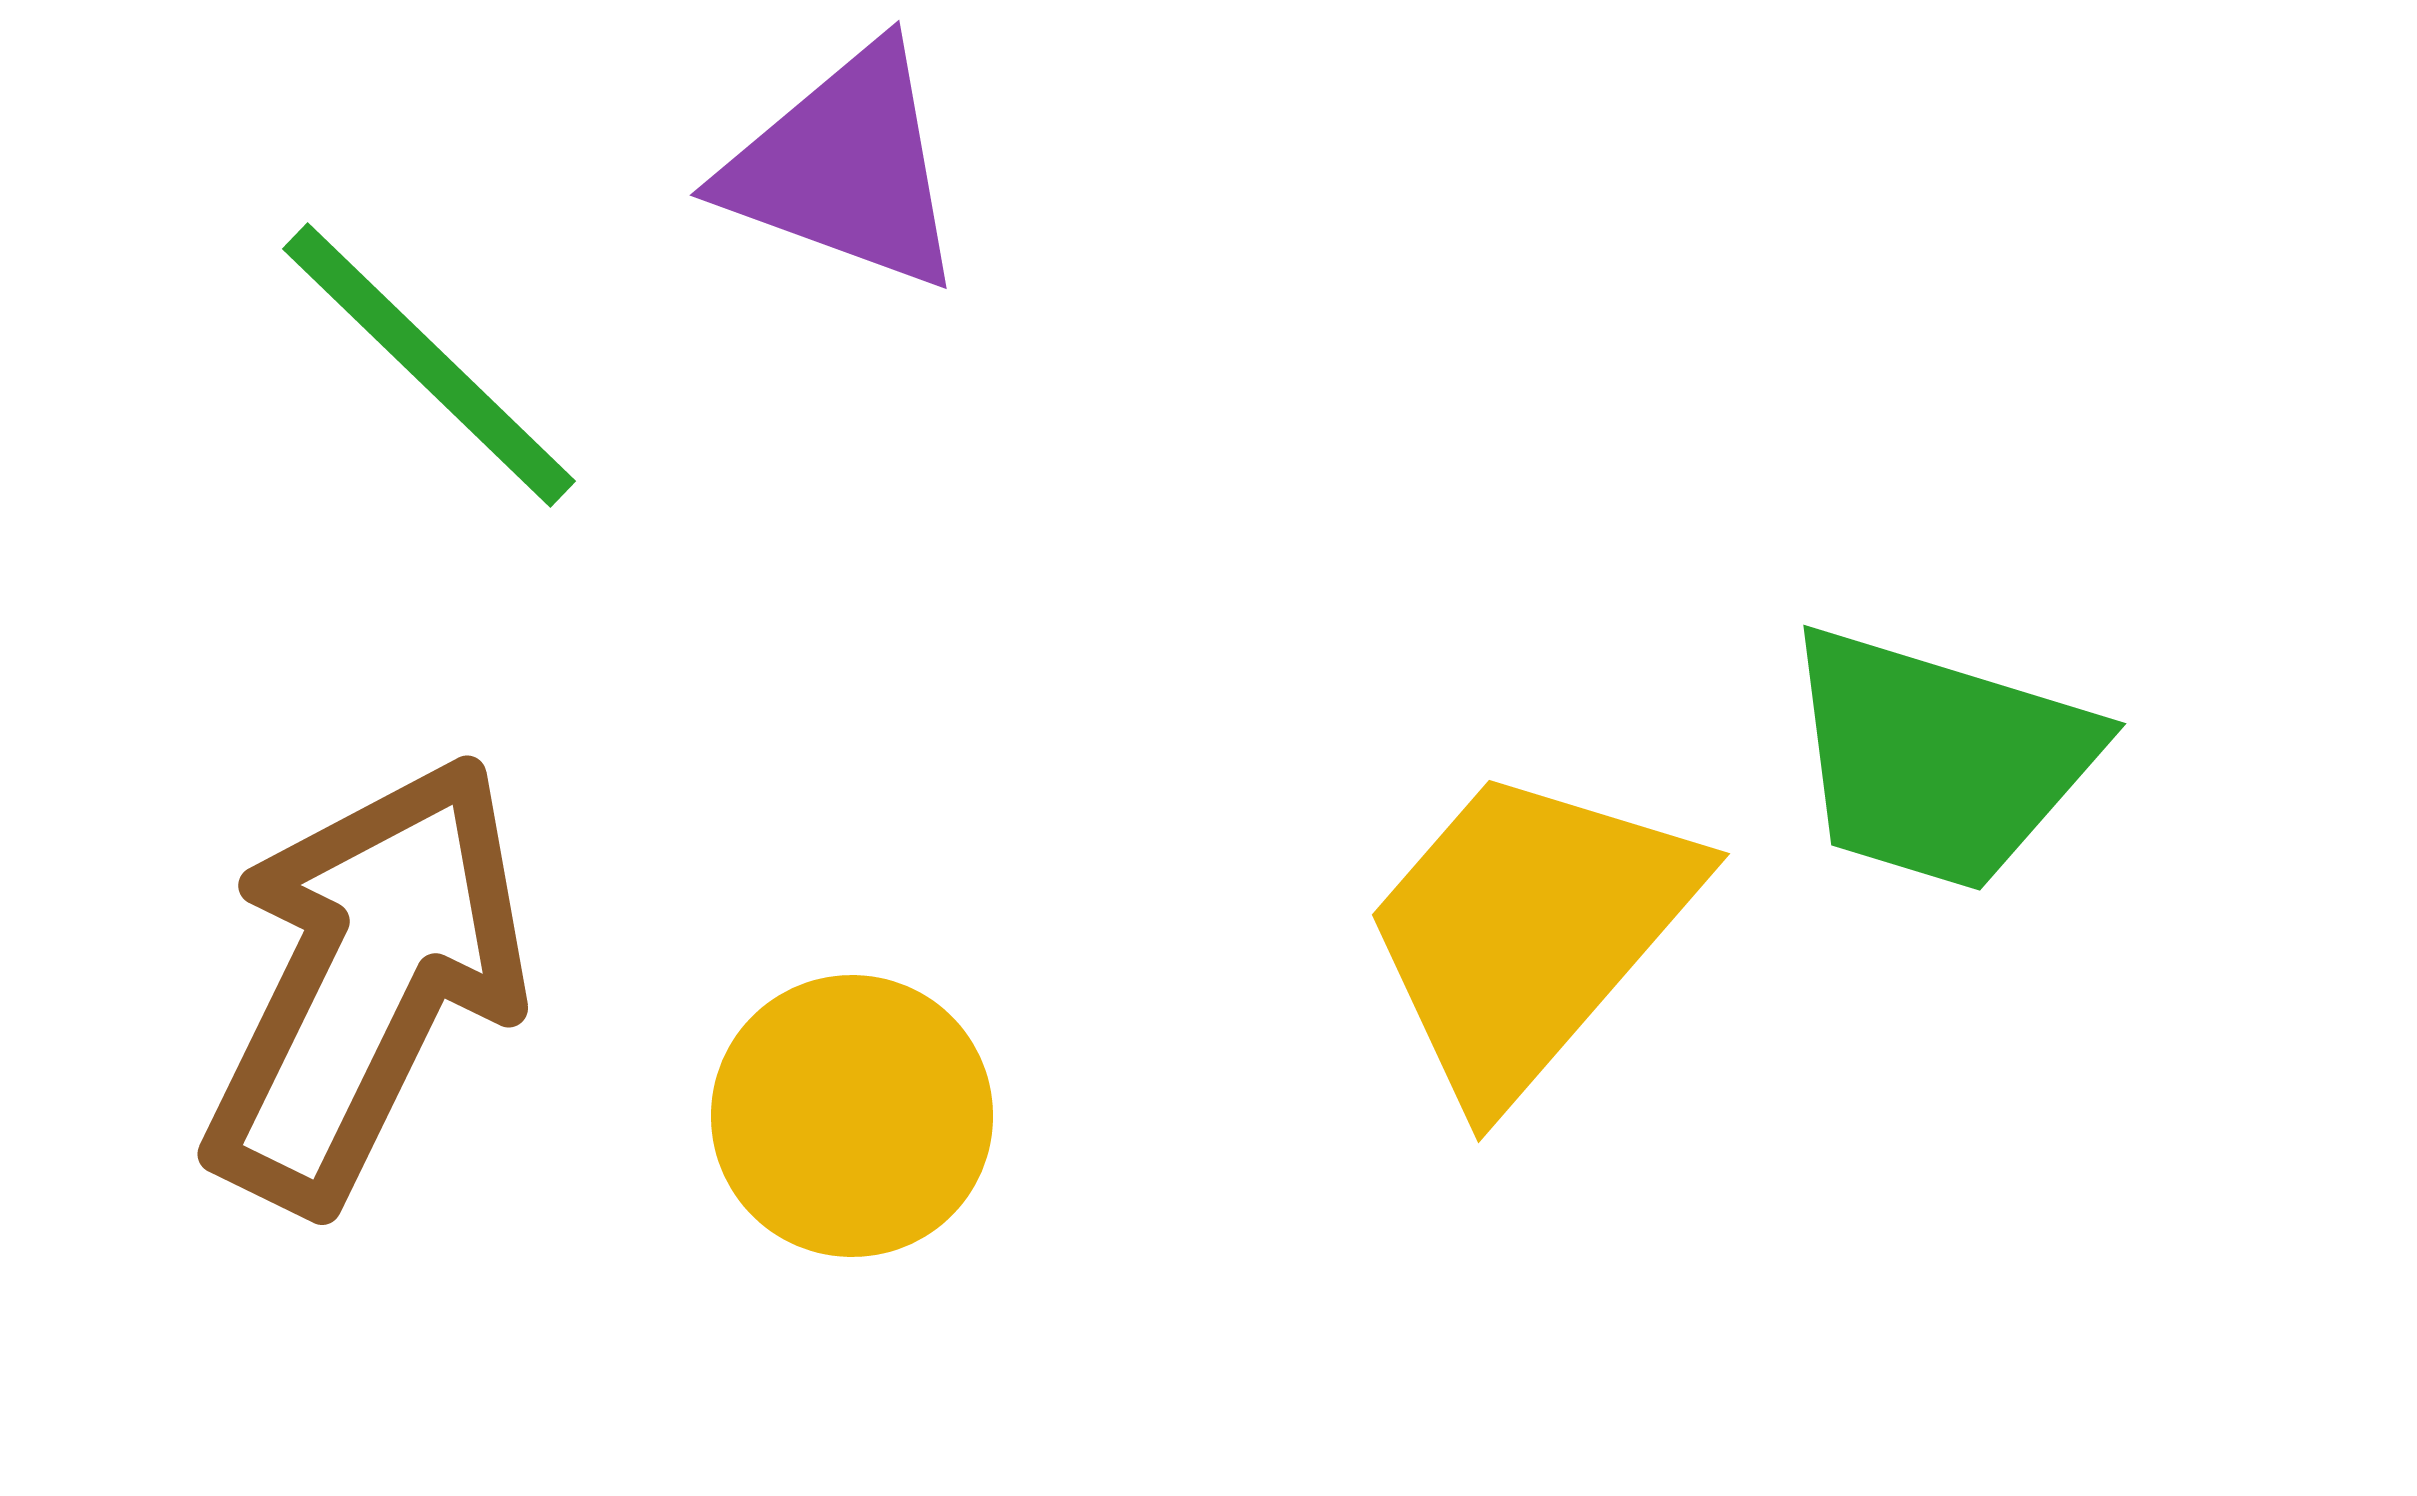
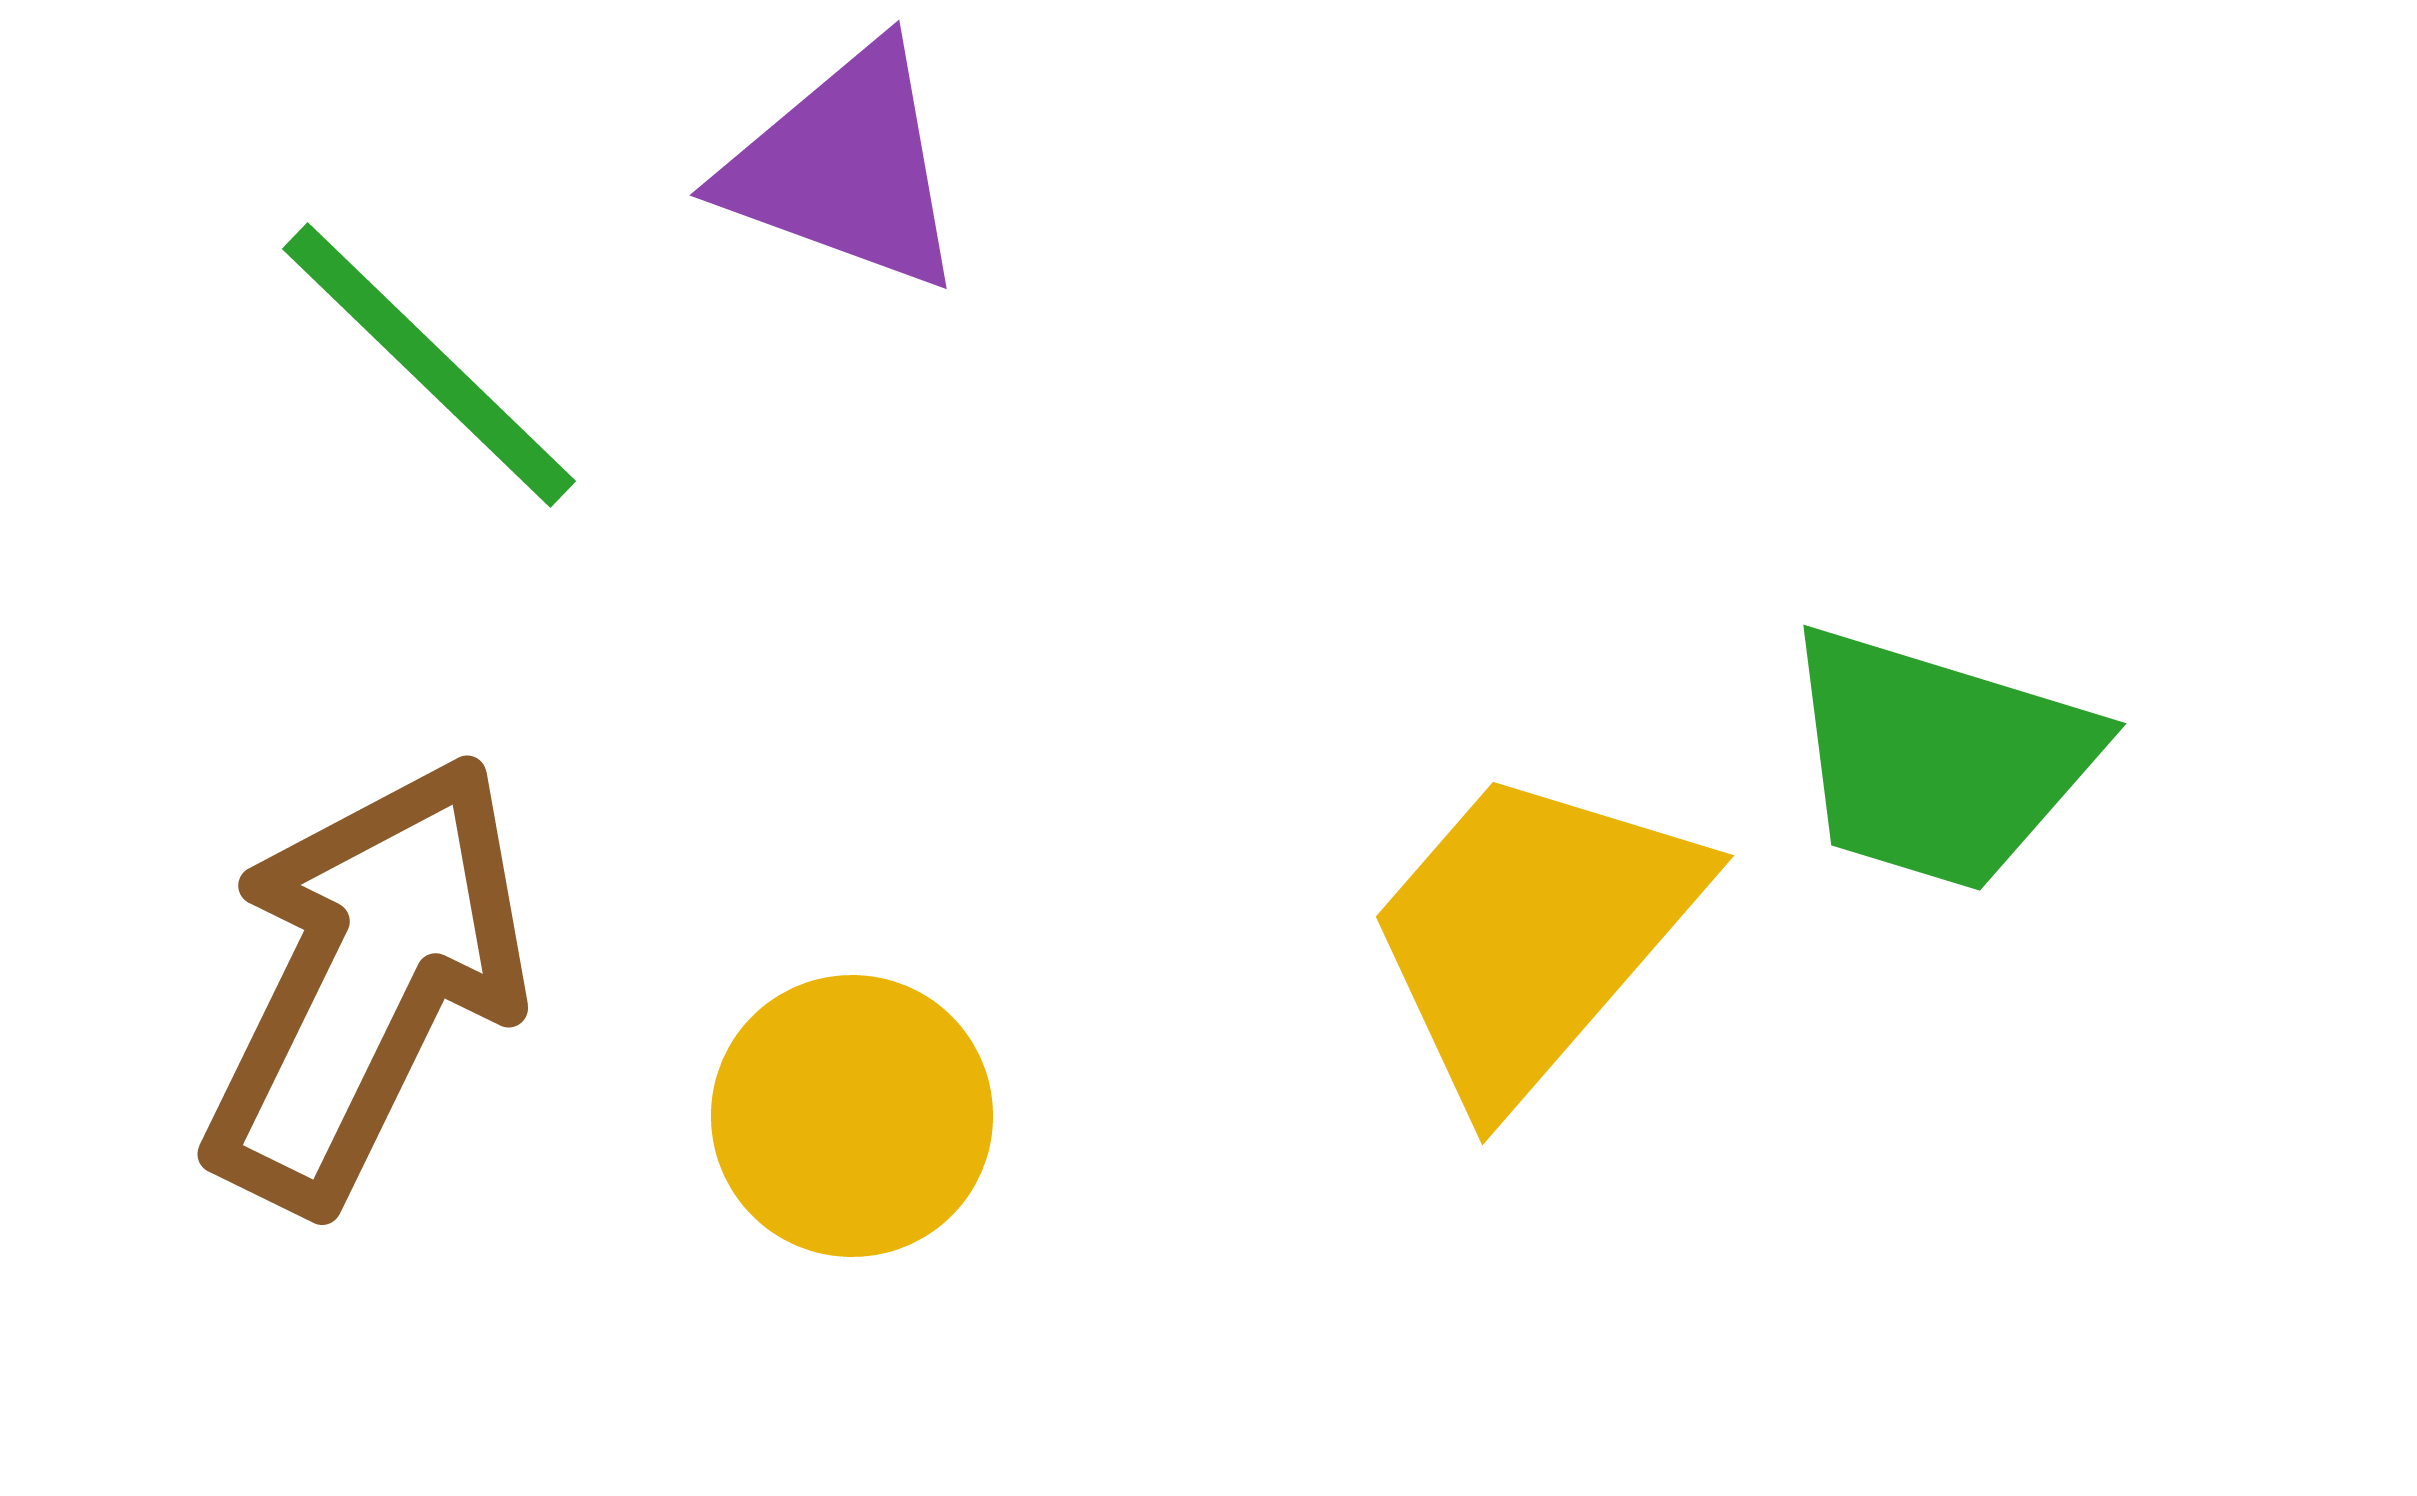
yellow trapezoid: moved 4 px right, 2 px down
